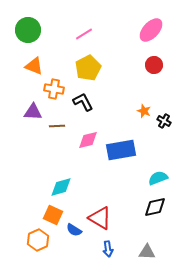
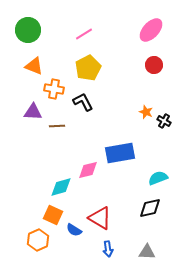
orange star: moved 2 px right, 1 px down
pink diamond: moved 30 px down
blue rectangle: moved 1 px left, 3 px down
black diamond: moved 5 px left, 1 px down
